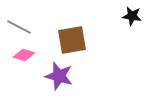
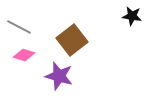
brown square: rotated 28 degrees counterclockwise
